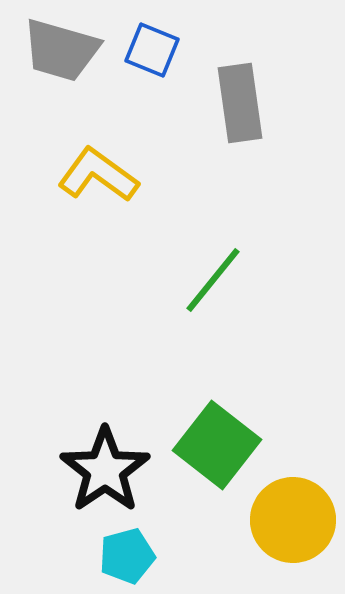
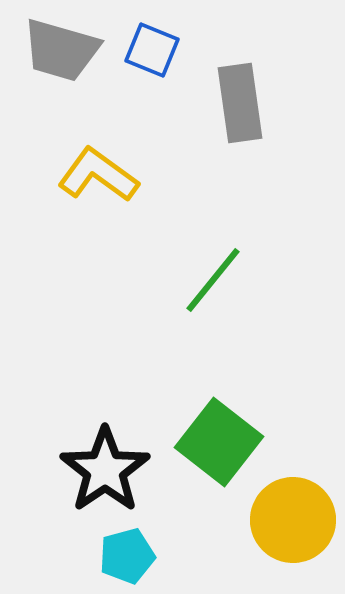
green square: moved 2 px right, 3 px up
